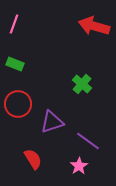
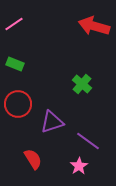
pink line: rotated 36 degrees clockwise
